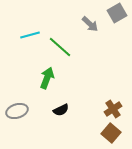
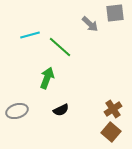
gray square: moved 2 px left; rotated 24 degrees clockwise
brown square: moved 1 px up
